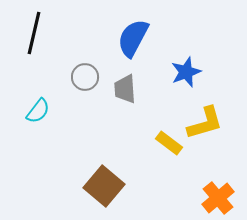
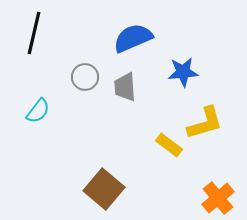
blue semicircle: rotated 39 degrees clockwise
blue star: moved 3 px left; rotated 16 degrees clockwise
gray trapezoid: moved 2 px up
yellow rectangle: moved 2 px down
brown square: moved 3 px down
